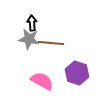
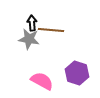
brown line: moved 13 px up
